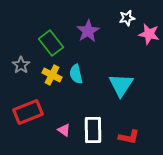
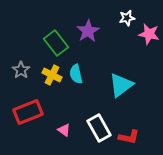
green rectangle: moved 5 px right
gray star: moved 5 px down
cyan triangle: rotated 20 degrees clockwise
white rectangle: moved 6 px right, 2 px up; rotated 28 degrees counterclockwise
